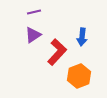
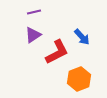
blue arrow: rotated 48 degrees counterclockwise
red L-shape: rotated 20 degrees clockwise
orange hexagon: moved 3 px down
